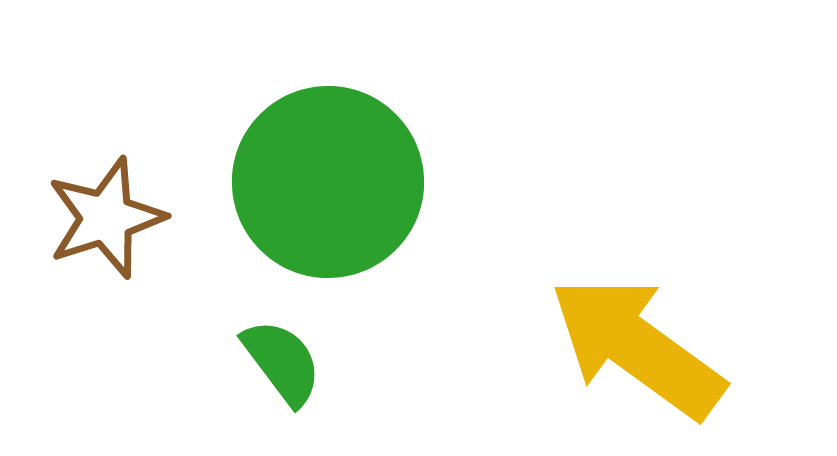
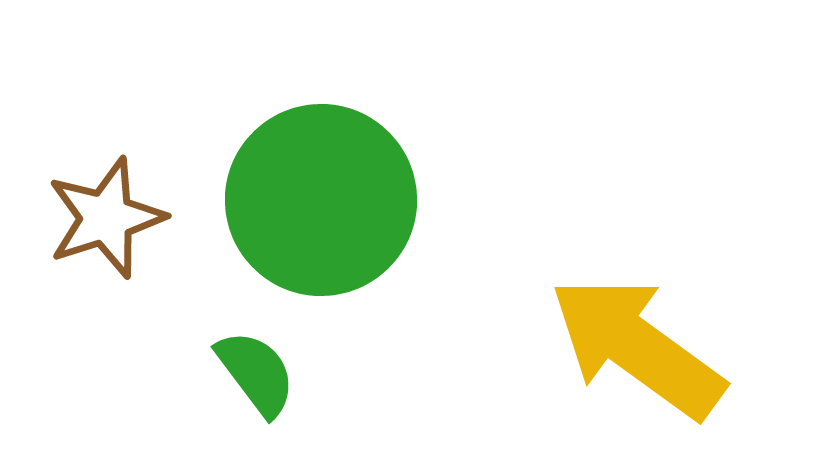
green circle: moved 7 px left, 18 px down
green semicircle: moved 26 px left, 11 px down
